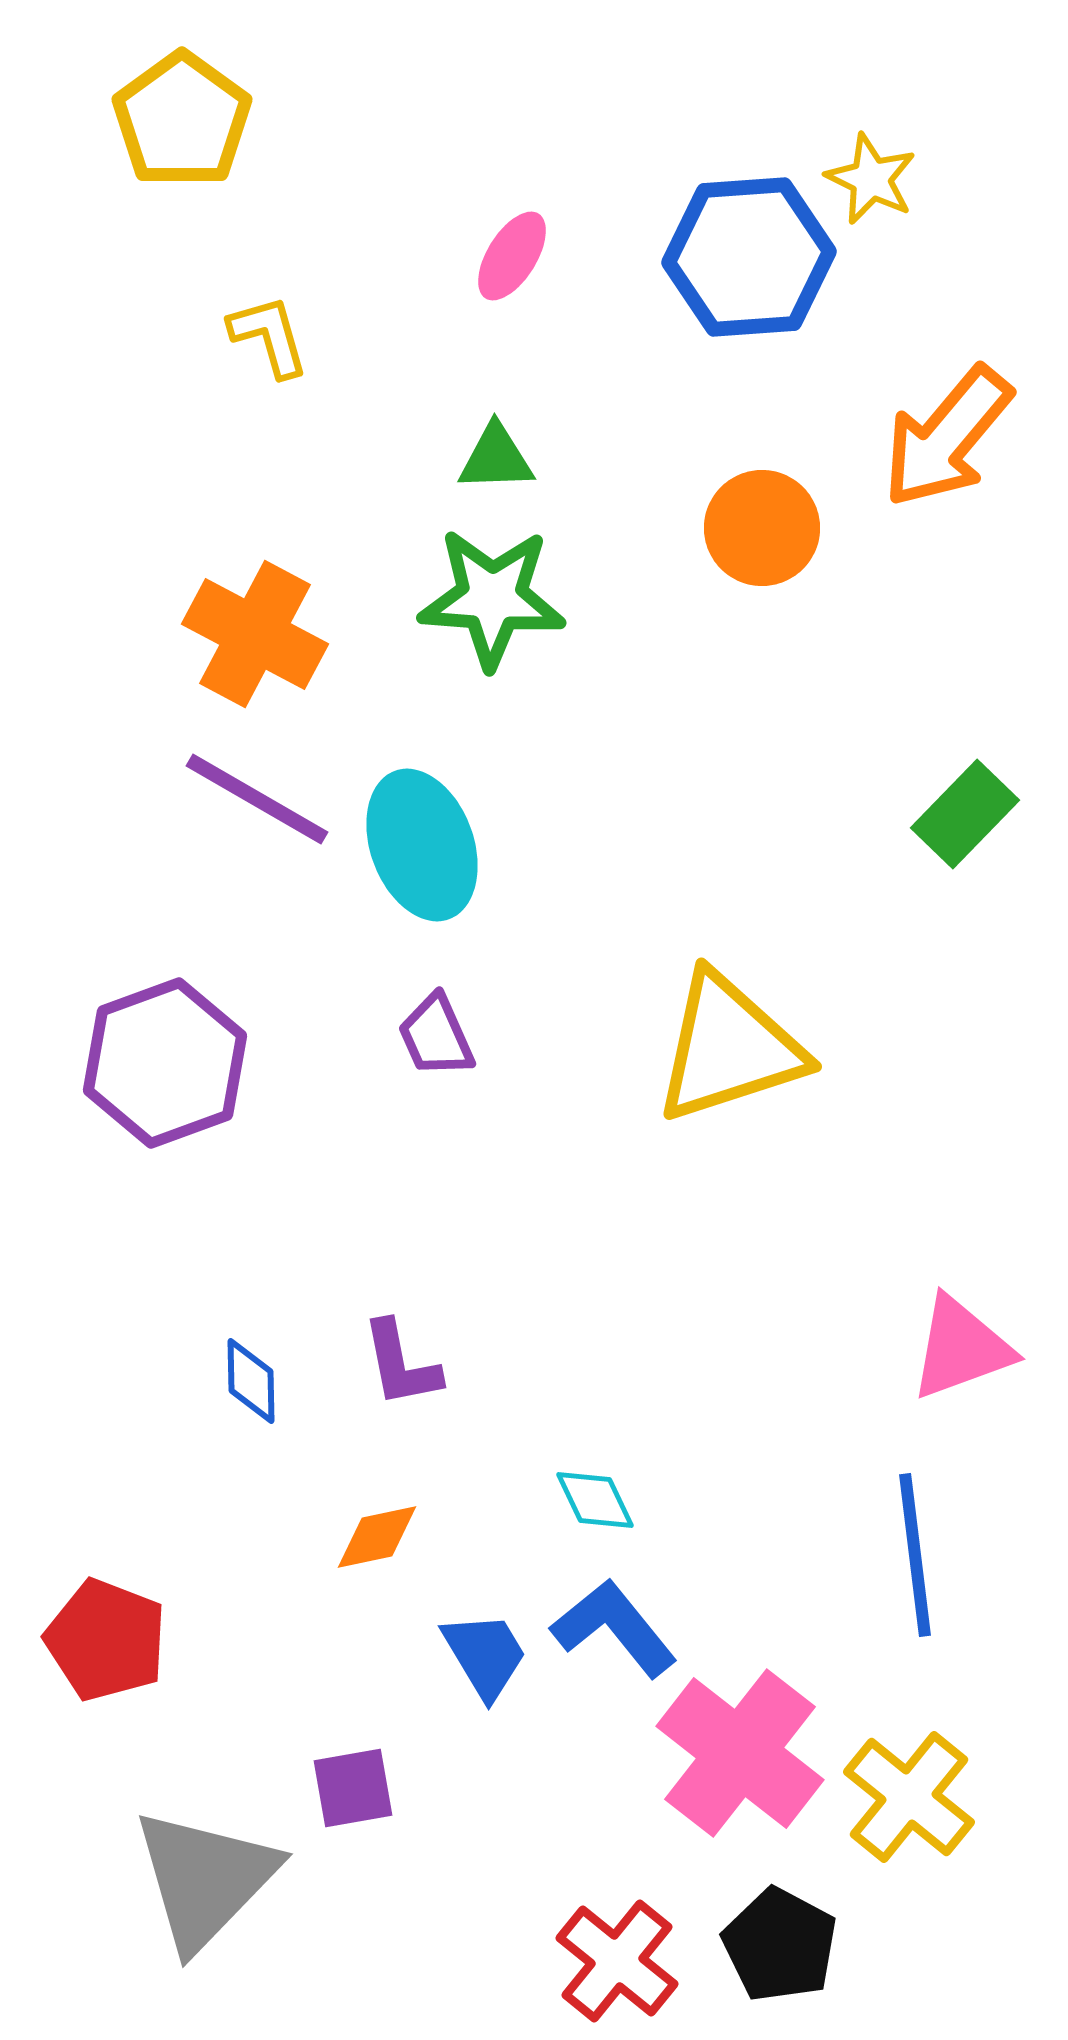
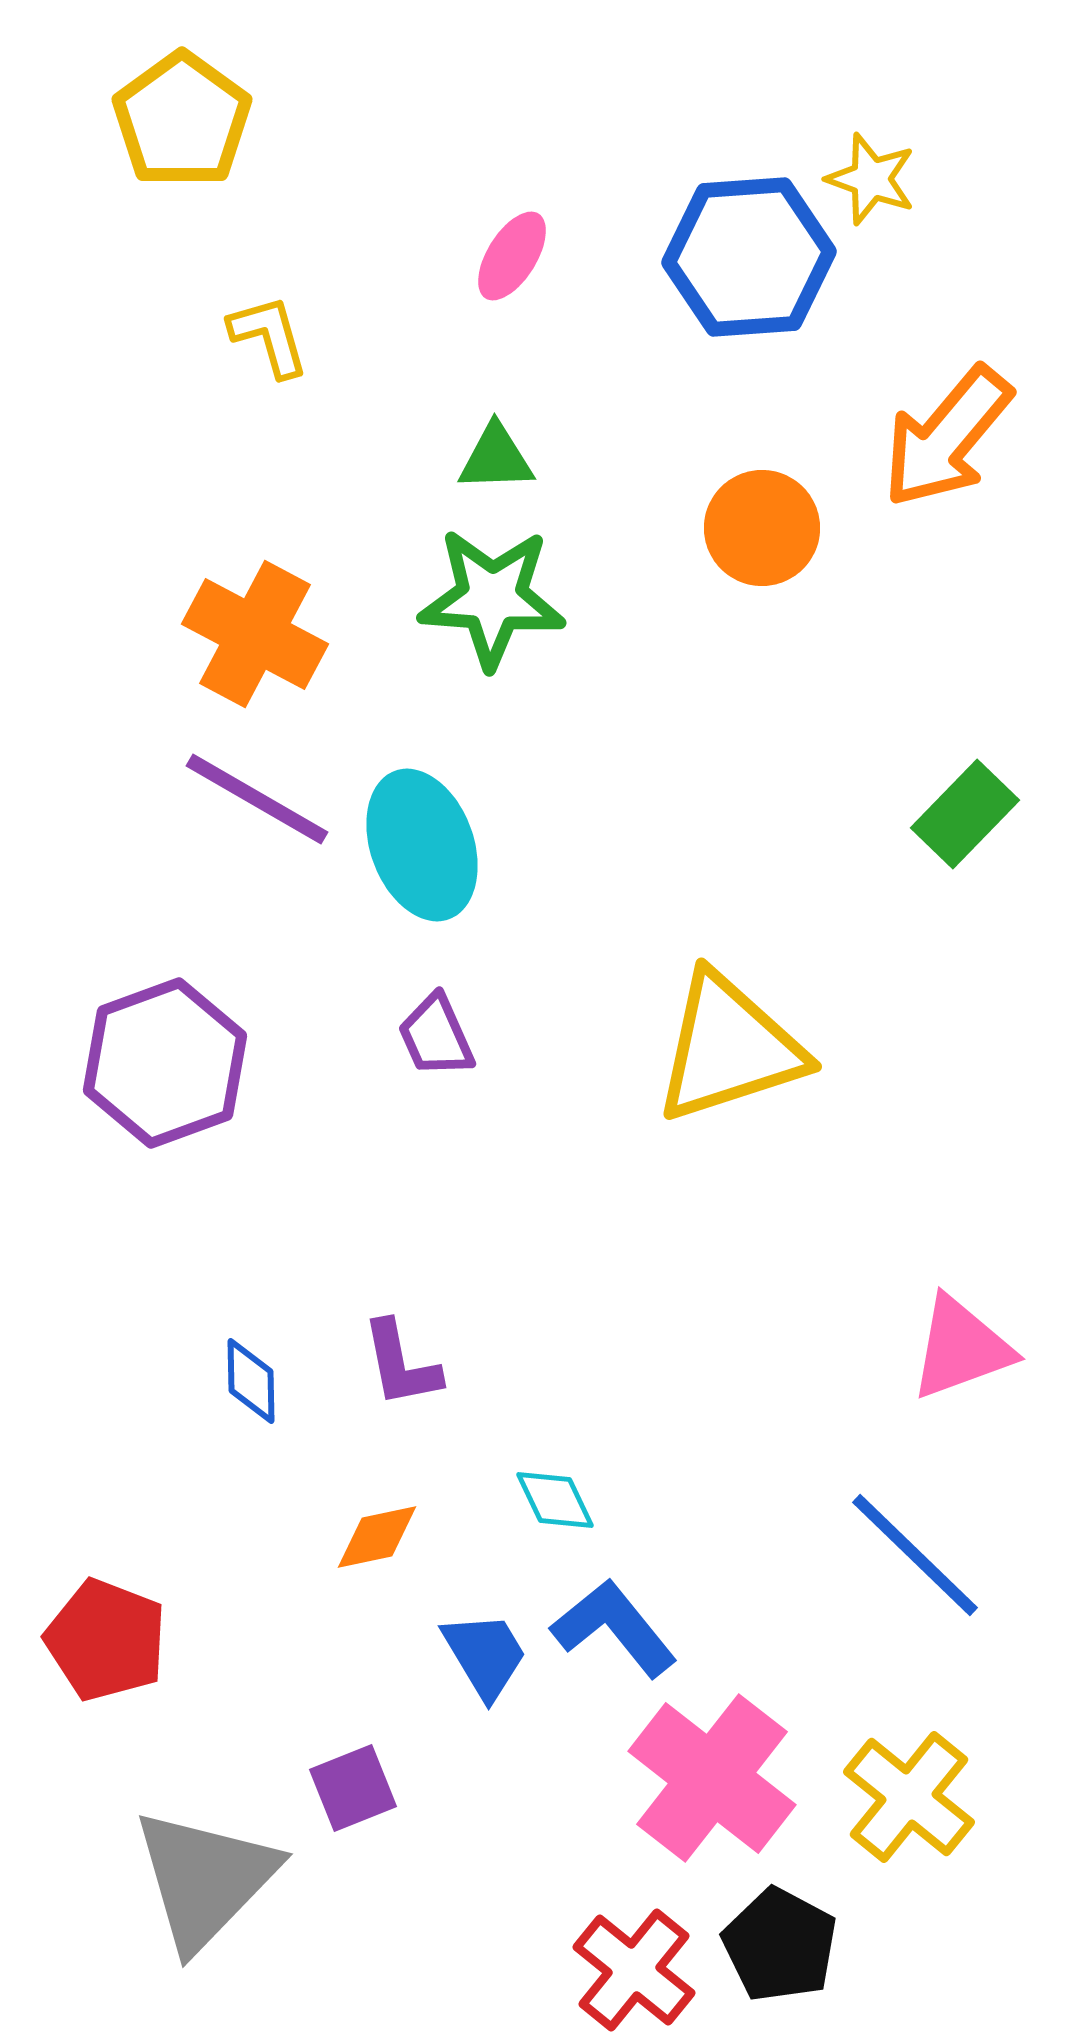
yellow star: rotated 6 degrees counterclockwise
cyan diamond: moved 40 px left
blue line: rotated 39 degrees counterclockwise
pink cross: moved 28 px left, 25 px down
purple square: rotated 12 degrees counterclockwise
red cross: moved 17 px right, 9 px down
